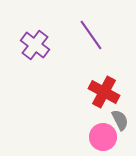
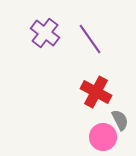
purple line: moved 1 px left, 4 px down
purple cross: moved 10 px right, 12 px up
red cross: moved 8 px left
